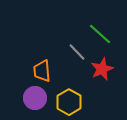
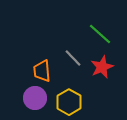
gray line: moved 4 px left, 6 px down
red star: moved 2 px up
